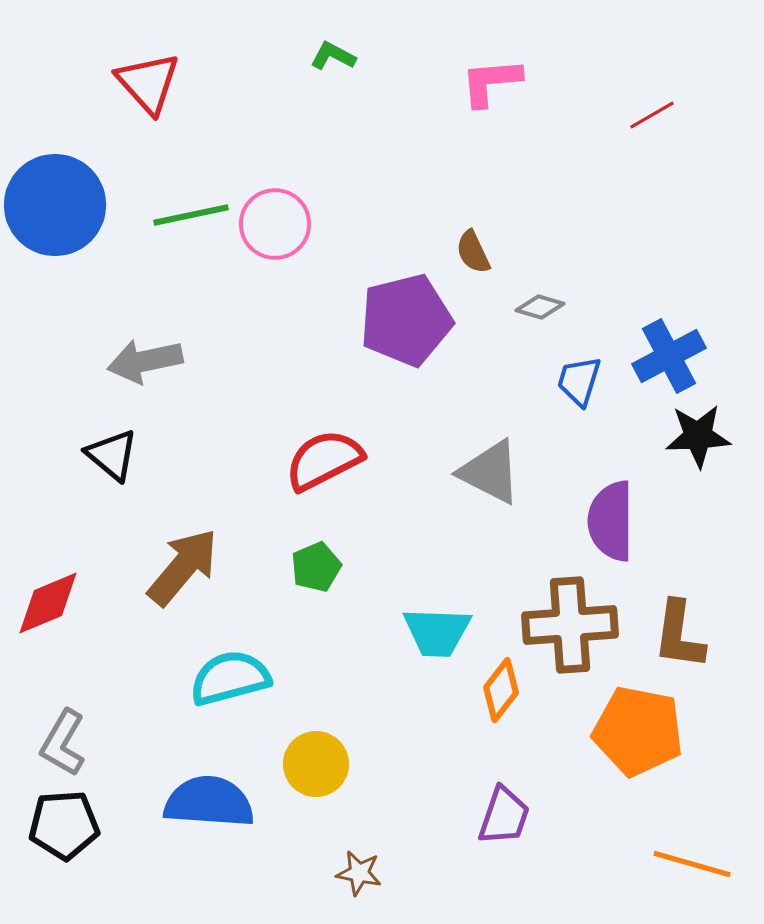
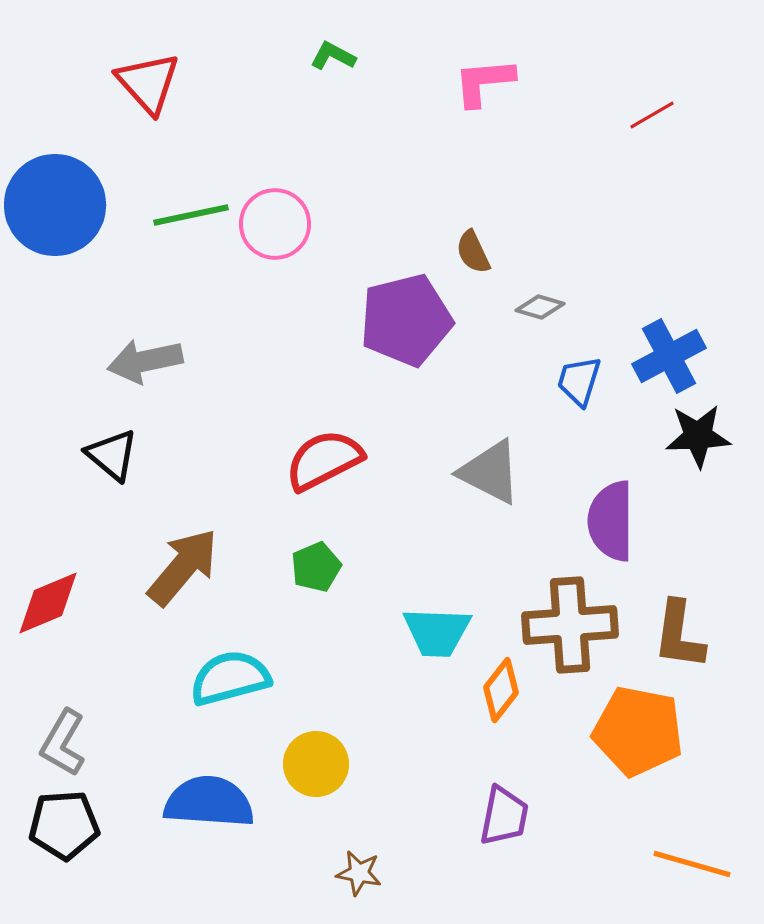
pink L-shape: moved 7 px left
purple trapezoid: rotated 8 degrees counterclockwise
